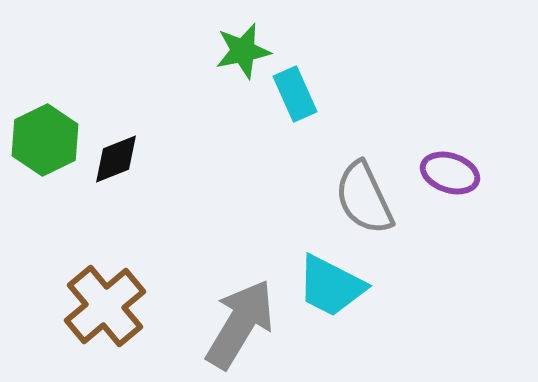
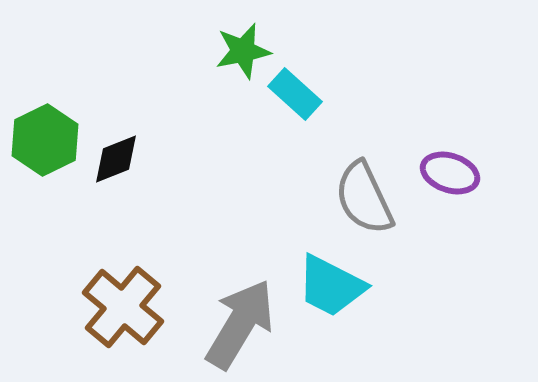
cyan rectangle: rotated 24 degrees counterclockwise
brown cross: moved 18 px right, 1 px down; rotated 10 degrees counterclockwise
